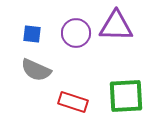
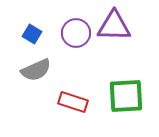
purple triangle: moved 2 px left
blue square: rotated 24 degrees clockwise
gray semicircle: rotated 48 degrees counterclockwise
